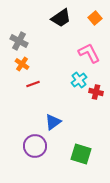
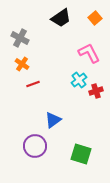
gray cross: moved 1 px right, 3 px up
red cross: moved 1 px up; rotated 32 degrees counterclockwise
blue triangle: moved 2 px up
